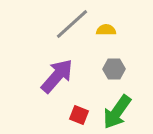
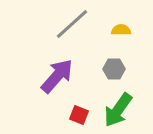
yellow semicircle: moved 15 px right
green arrow: moved 1 px right, 2 px up
